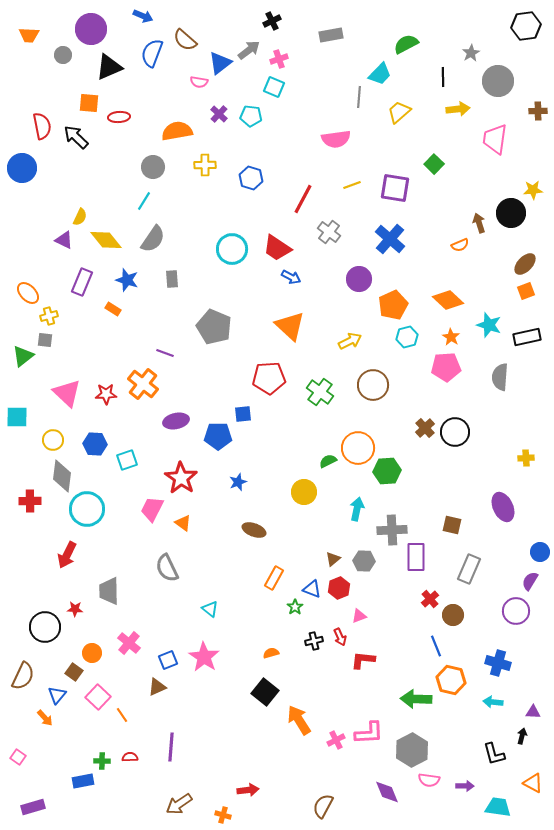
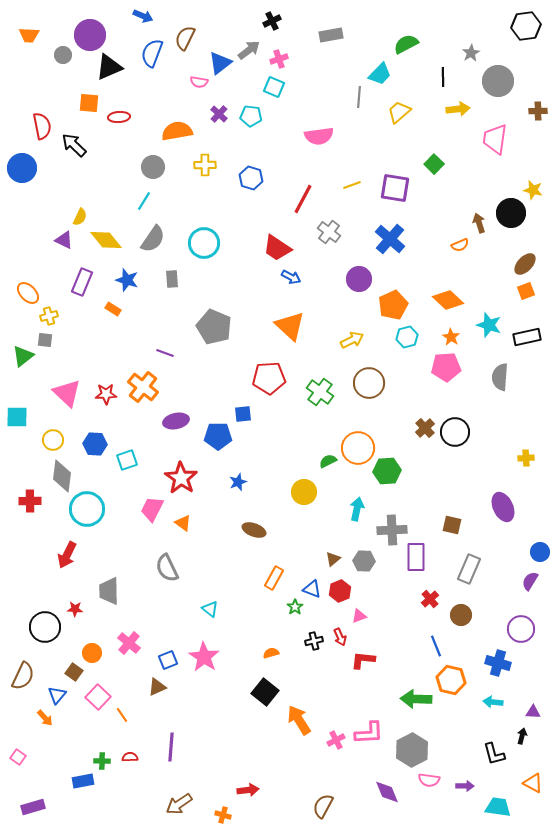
purple circle at (91, 29): moved 1 px left, 6 px down
brown semicircle at (185, 40): moved 2 px up; rotated 75 degrees clockwise
black arrow at (76, 137): moved 2 px left, 8 px down
pink semicircle at (336, 139): moved 17 px left, 3 px up
yellow star at (533, 190): rotated 18 degrees clockwise
cyan circle at (232, 249): moved 28 px left, 6 px up
yellow arrow at (350, 341): moved 2 px right, 1 px up
orange cross at (143, 384): moved 3 px down
brown circle at (373, 385): moved 4 px left, 2 px up
red hexagon at (339, 588): moved 1 px right, 3 px down
purple circle at (516, 611): moved 5 px right, 18 px down
brown circle at (453, 615): moved 8 px right
